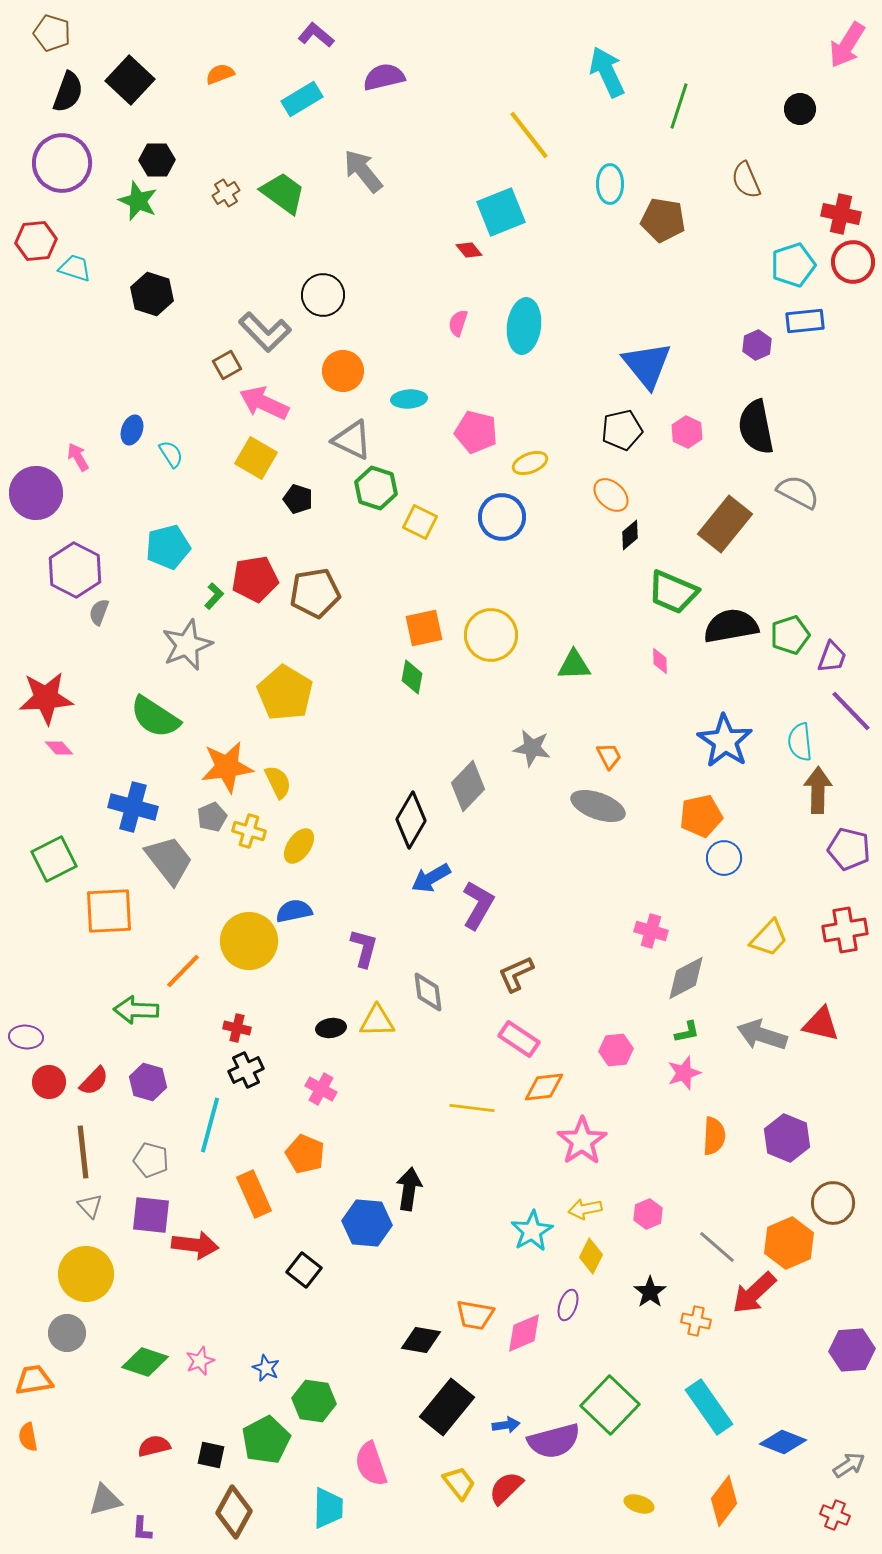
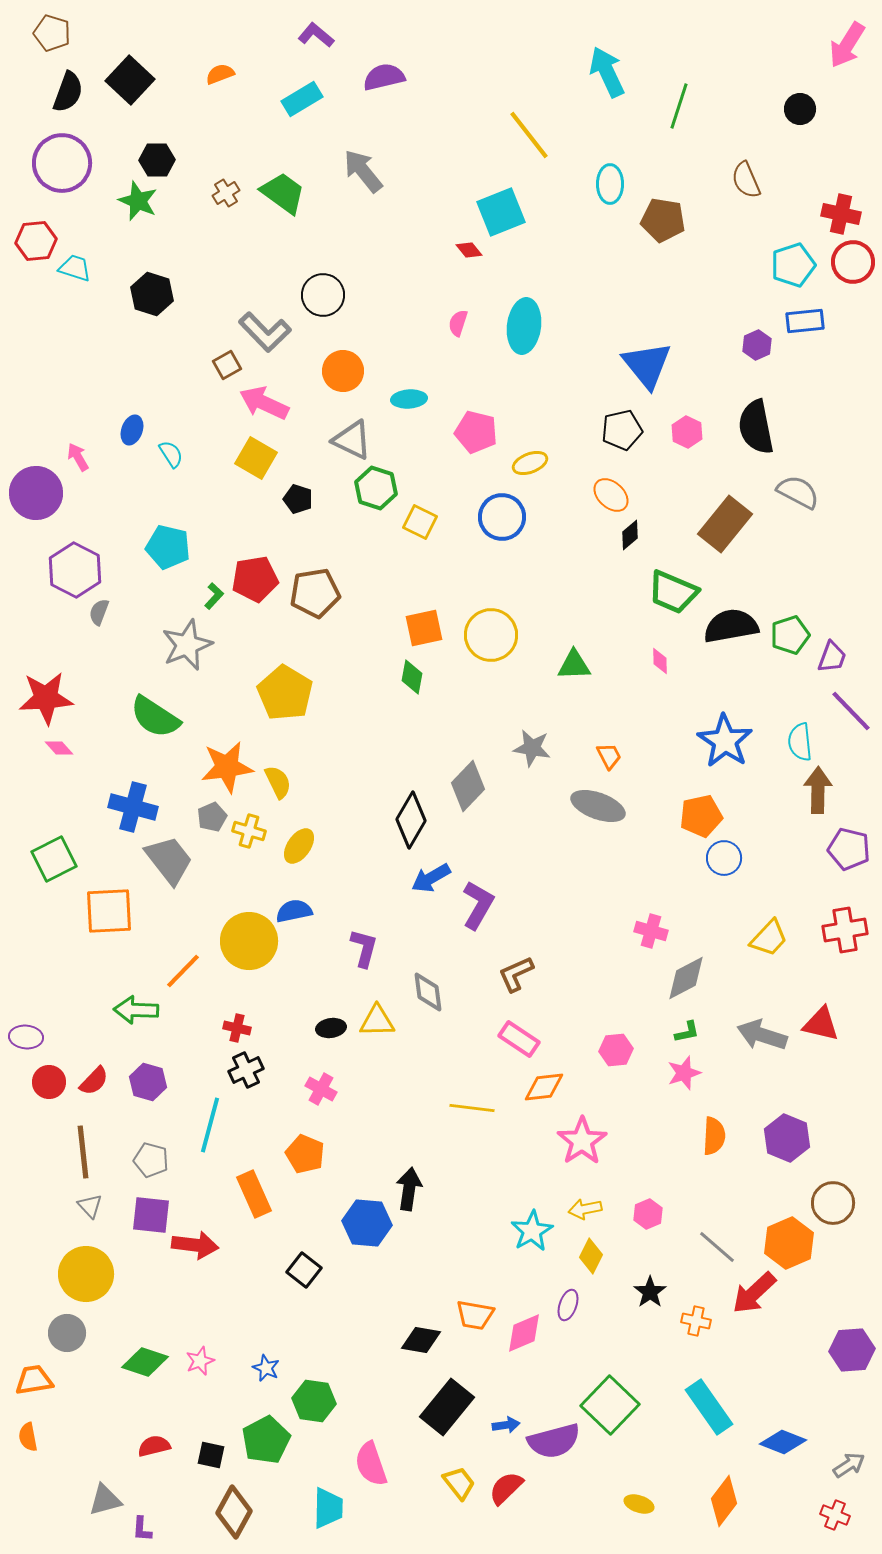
cyan pentagon at (168, 547): rotated 27 degrees clockwise
